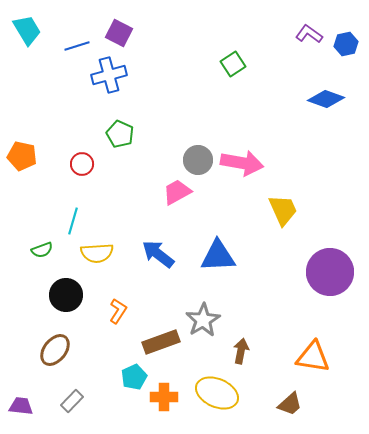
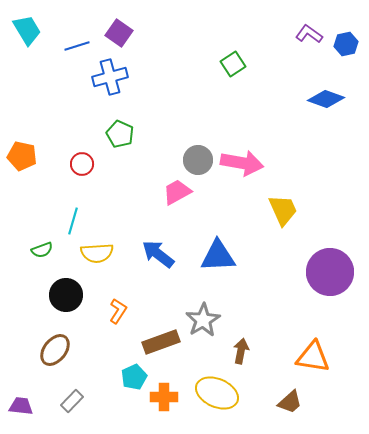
purple square: rotated 8 degrees clockwise
blue cross: moved 1 px right, 2 px down
brown trapezoid: moved 2 px up
